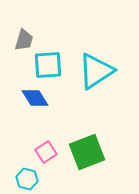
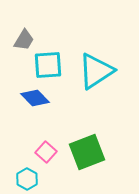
gray trapezoid: rotated 15 degrees clockwise
blue diamond: rotated 12 degrees counterclockwise
pink square: rotated 15 degrees counterclockwise
cyan hexagon: rotated 15 degrees clockwise
